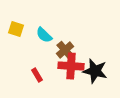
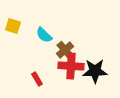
yellow square: moved 3 px left, 3 px up
black star: rotated 15 degrees counterclockwise
red rectangle: moved 4 px down
